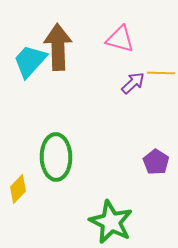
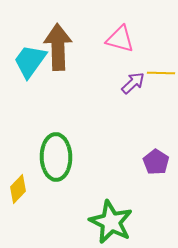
cyan trapezoid: rotated 6 degrees counterclockwise
